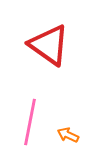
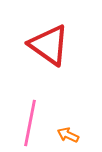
pink line: moved 1 px down
